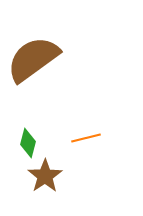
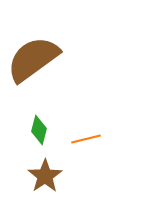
orange line: moved 1 px down
green diamond: moved 11 px right, 13 px up
